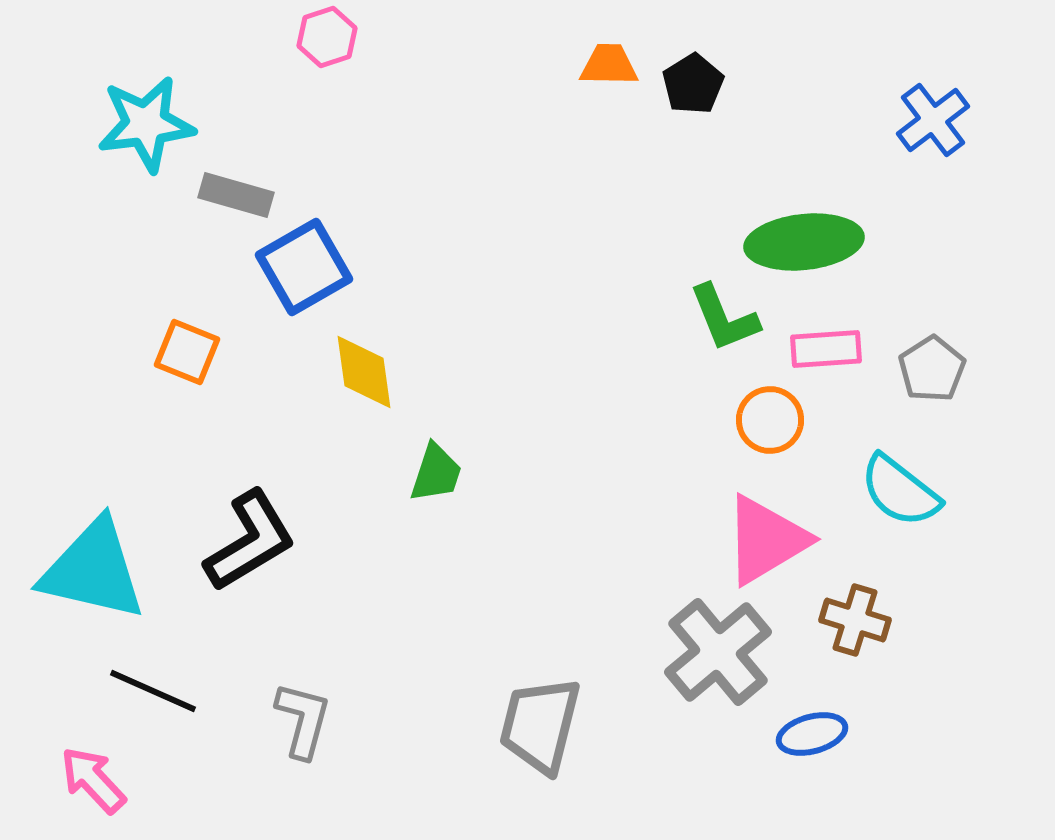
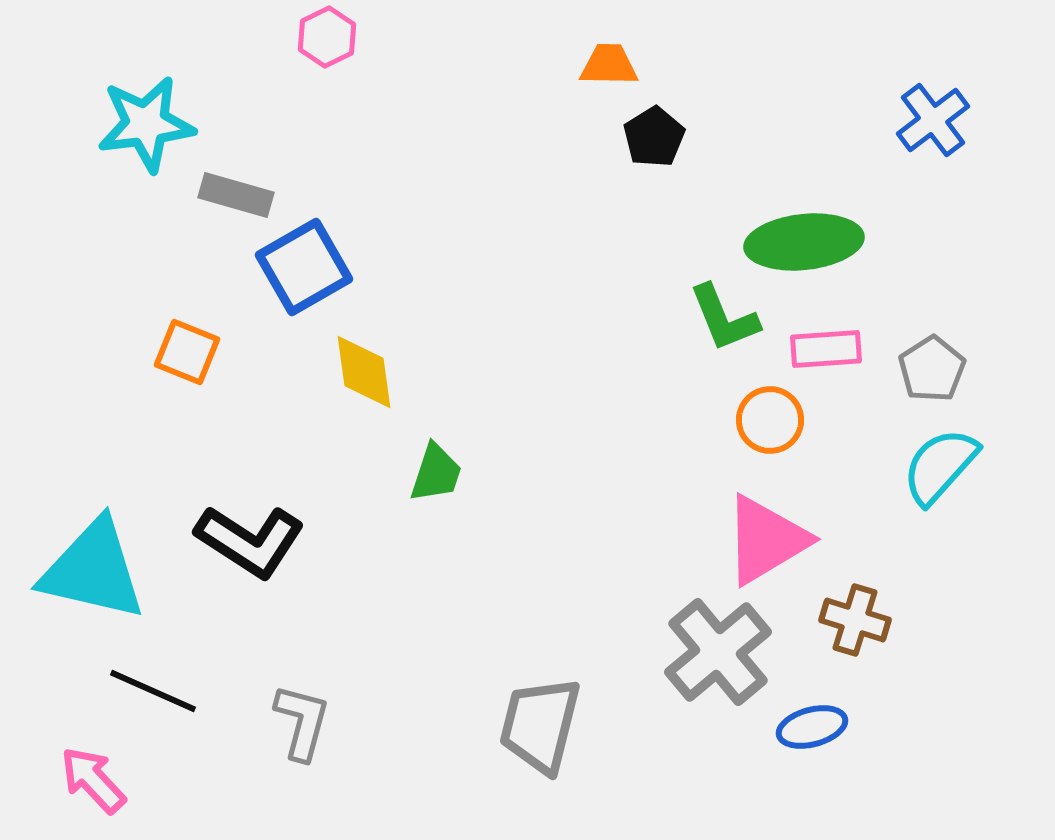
pink hexagon: rotated 8 degrees counterclockwise
black pentagon: moved 39 px left, 53 px down
cyan semicircle: moved 40 px right, 25 px up; rotated 94 degrees clockwise
black L-shape: rotated 64 degrees clockwise
gray L-shape: moved 1 px left, 2 px down
blue ellipse: moved 7 px up
